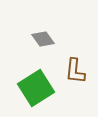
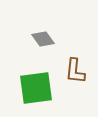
green square: rotated 24 degrees clockwise
